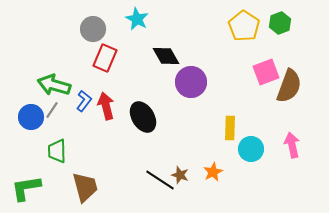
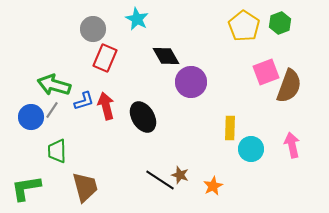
blue L-shape: rotated 35 degrees clockwise
orange star: moved 14 px down
